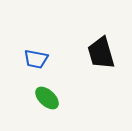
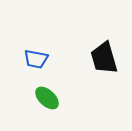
black trapezoid: moved 3 px right, 5 px down
